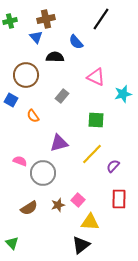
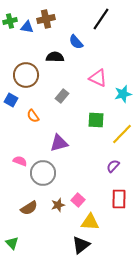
blue triangle: moved 9 px left, 10 px up; rotated 40 degrees counterclockwise
pink triangle: moved 2 px right, 1 px down
yellow line: moved 30 px right, 20 px up
